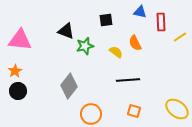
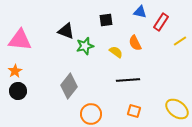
red rectangle: rotated 36 degrees clockwise
yellow line: moved 4 px down
